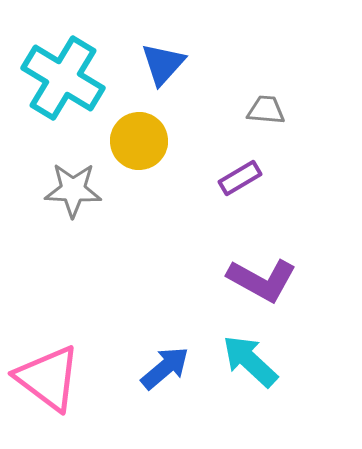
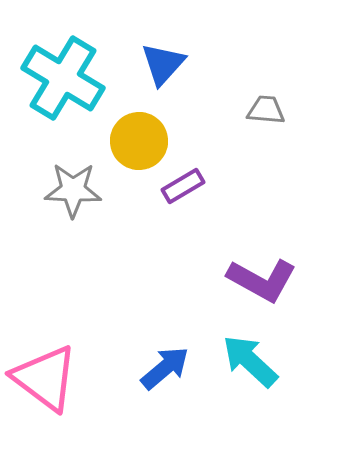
purple rectangle: moved 57 px left, 8 px down
pink triangle: moved 3 px left
